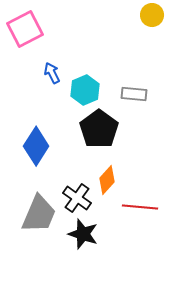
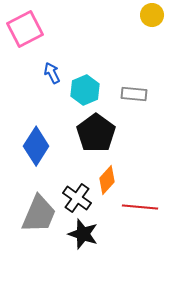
black pentagon: moved 3 px left, 4 px down
